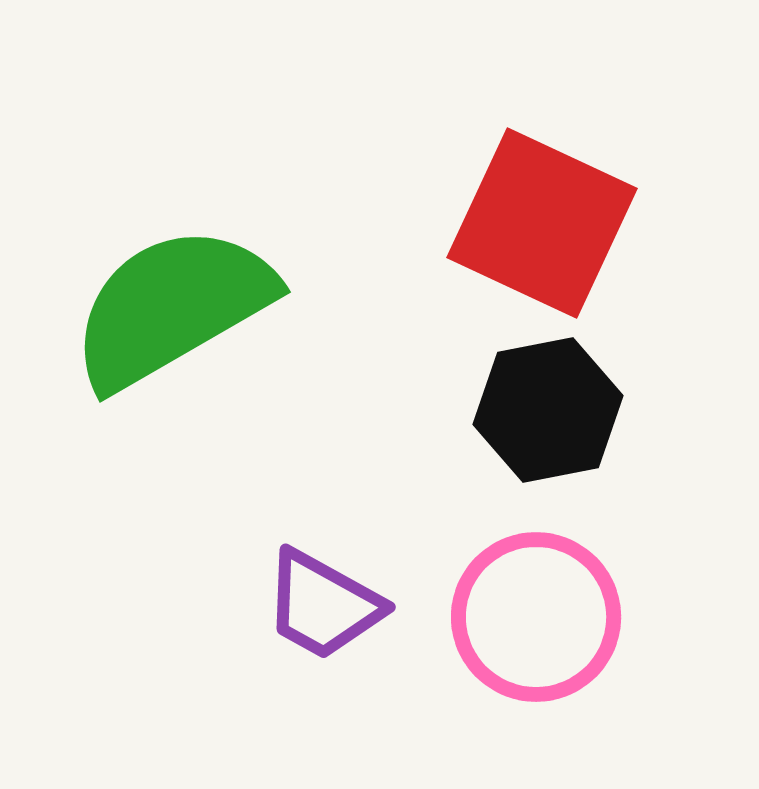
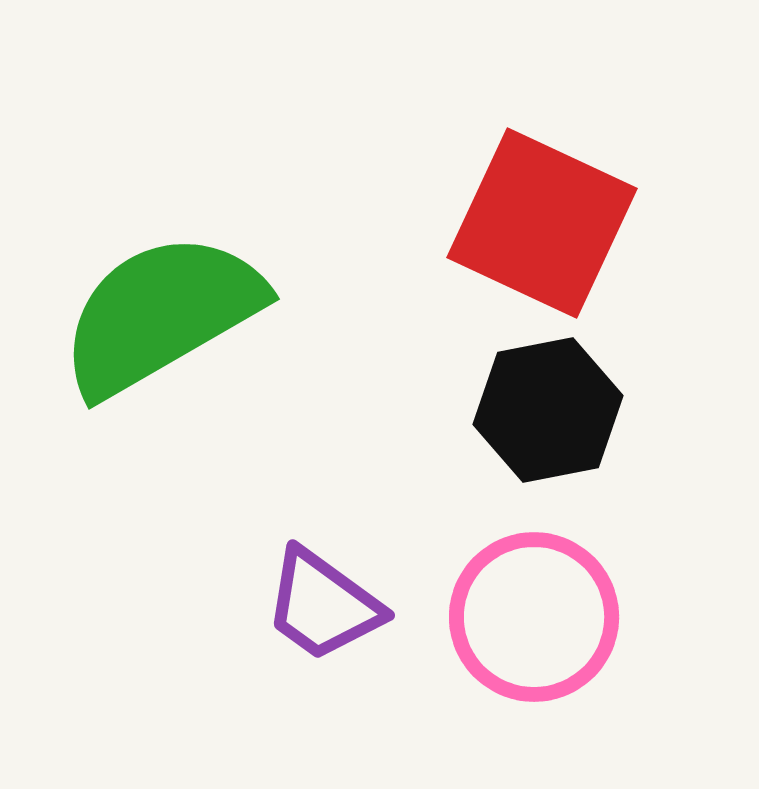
green semicircle: moved 11 px left, 7 px down
purple trapezoid: rotated 7 degrees clockwise
pink circle: moved 2 px left
